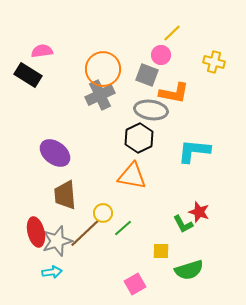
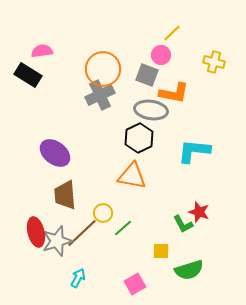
brown line: moved 3 px left
cyan arrow: moved 26 px right, 6 px down; rotated 54 degrees counterclockwise
